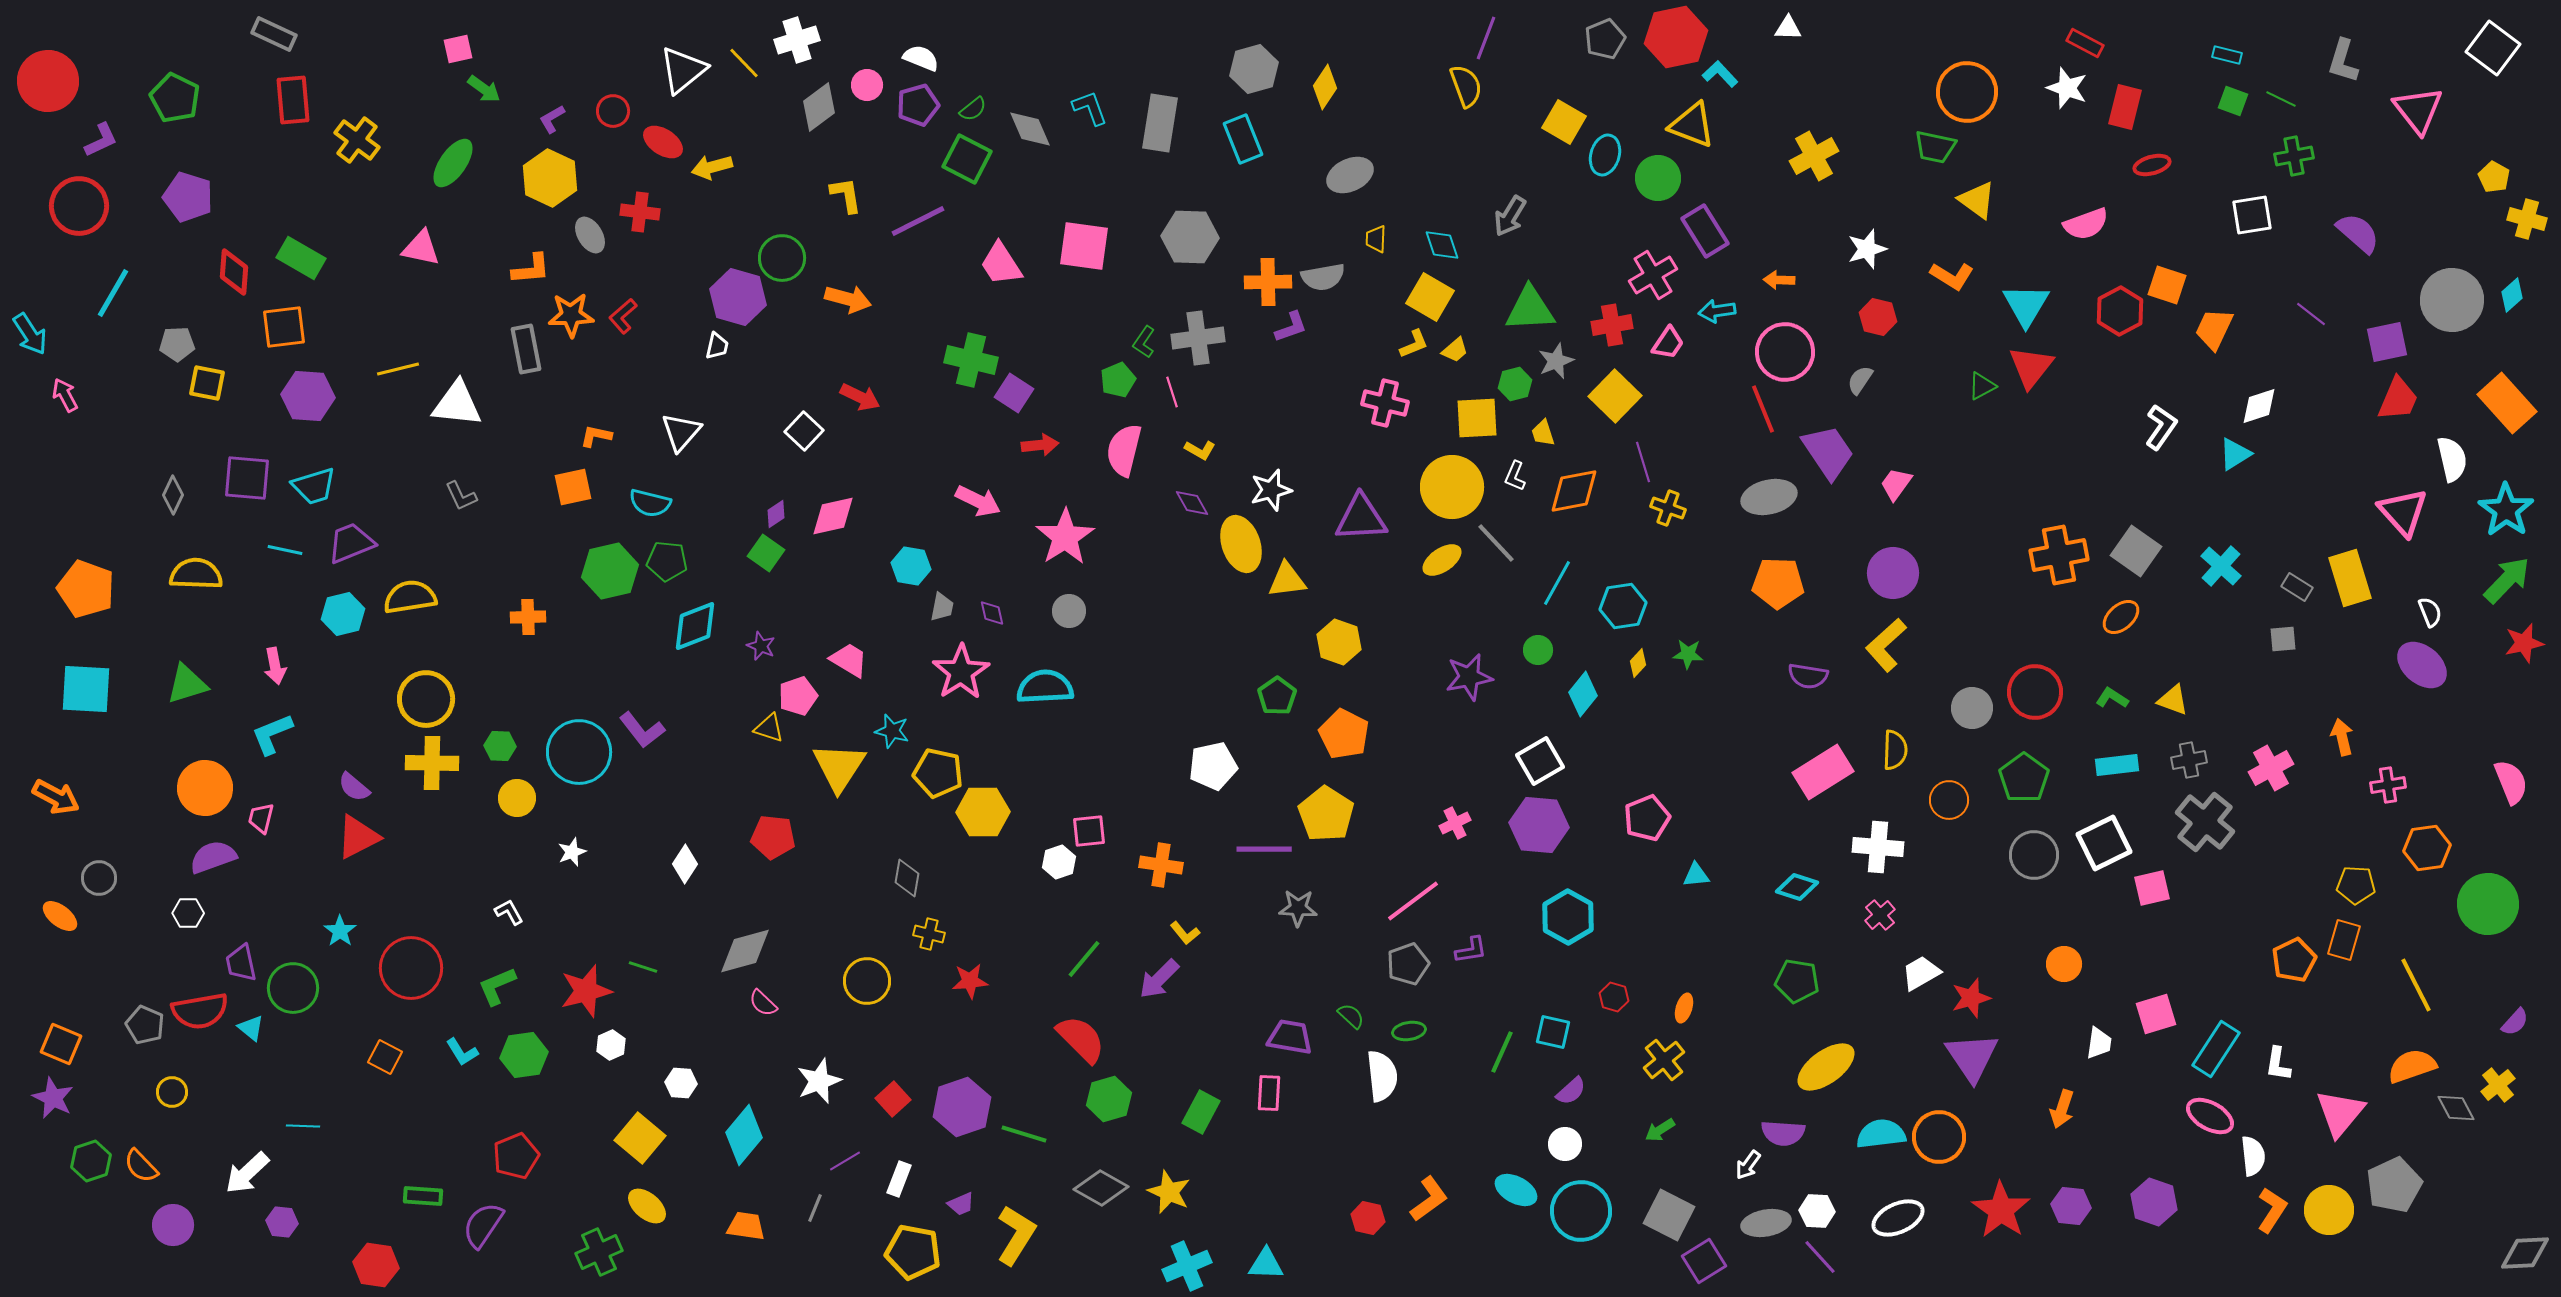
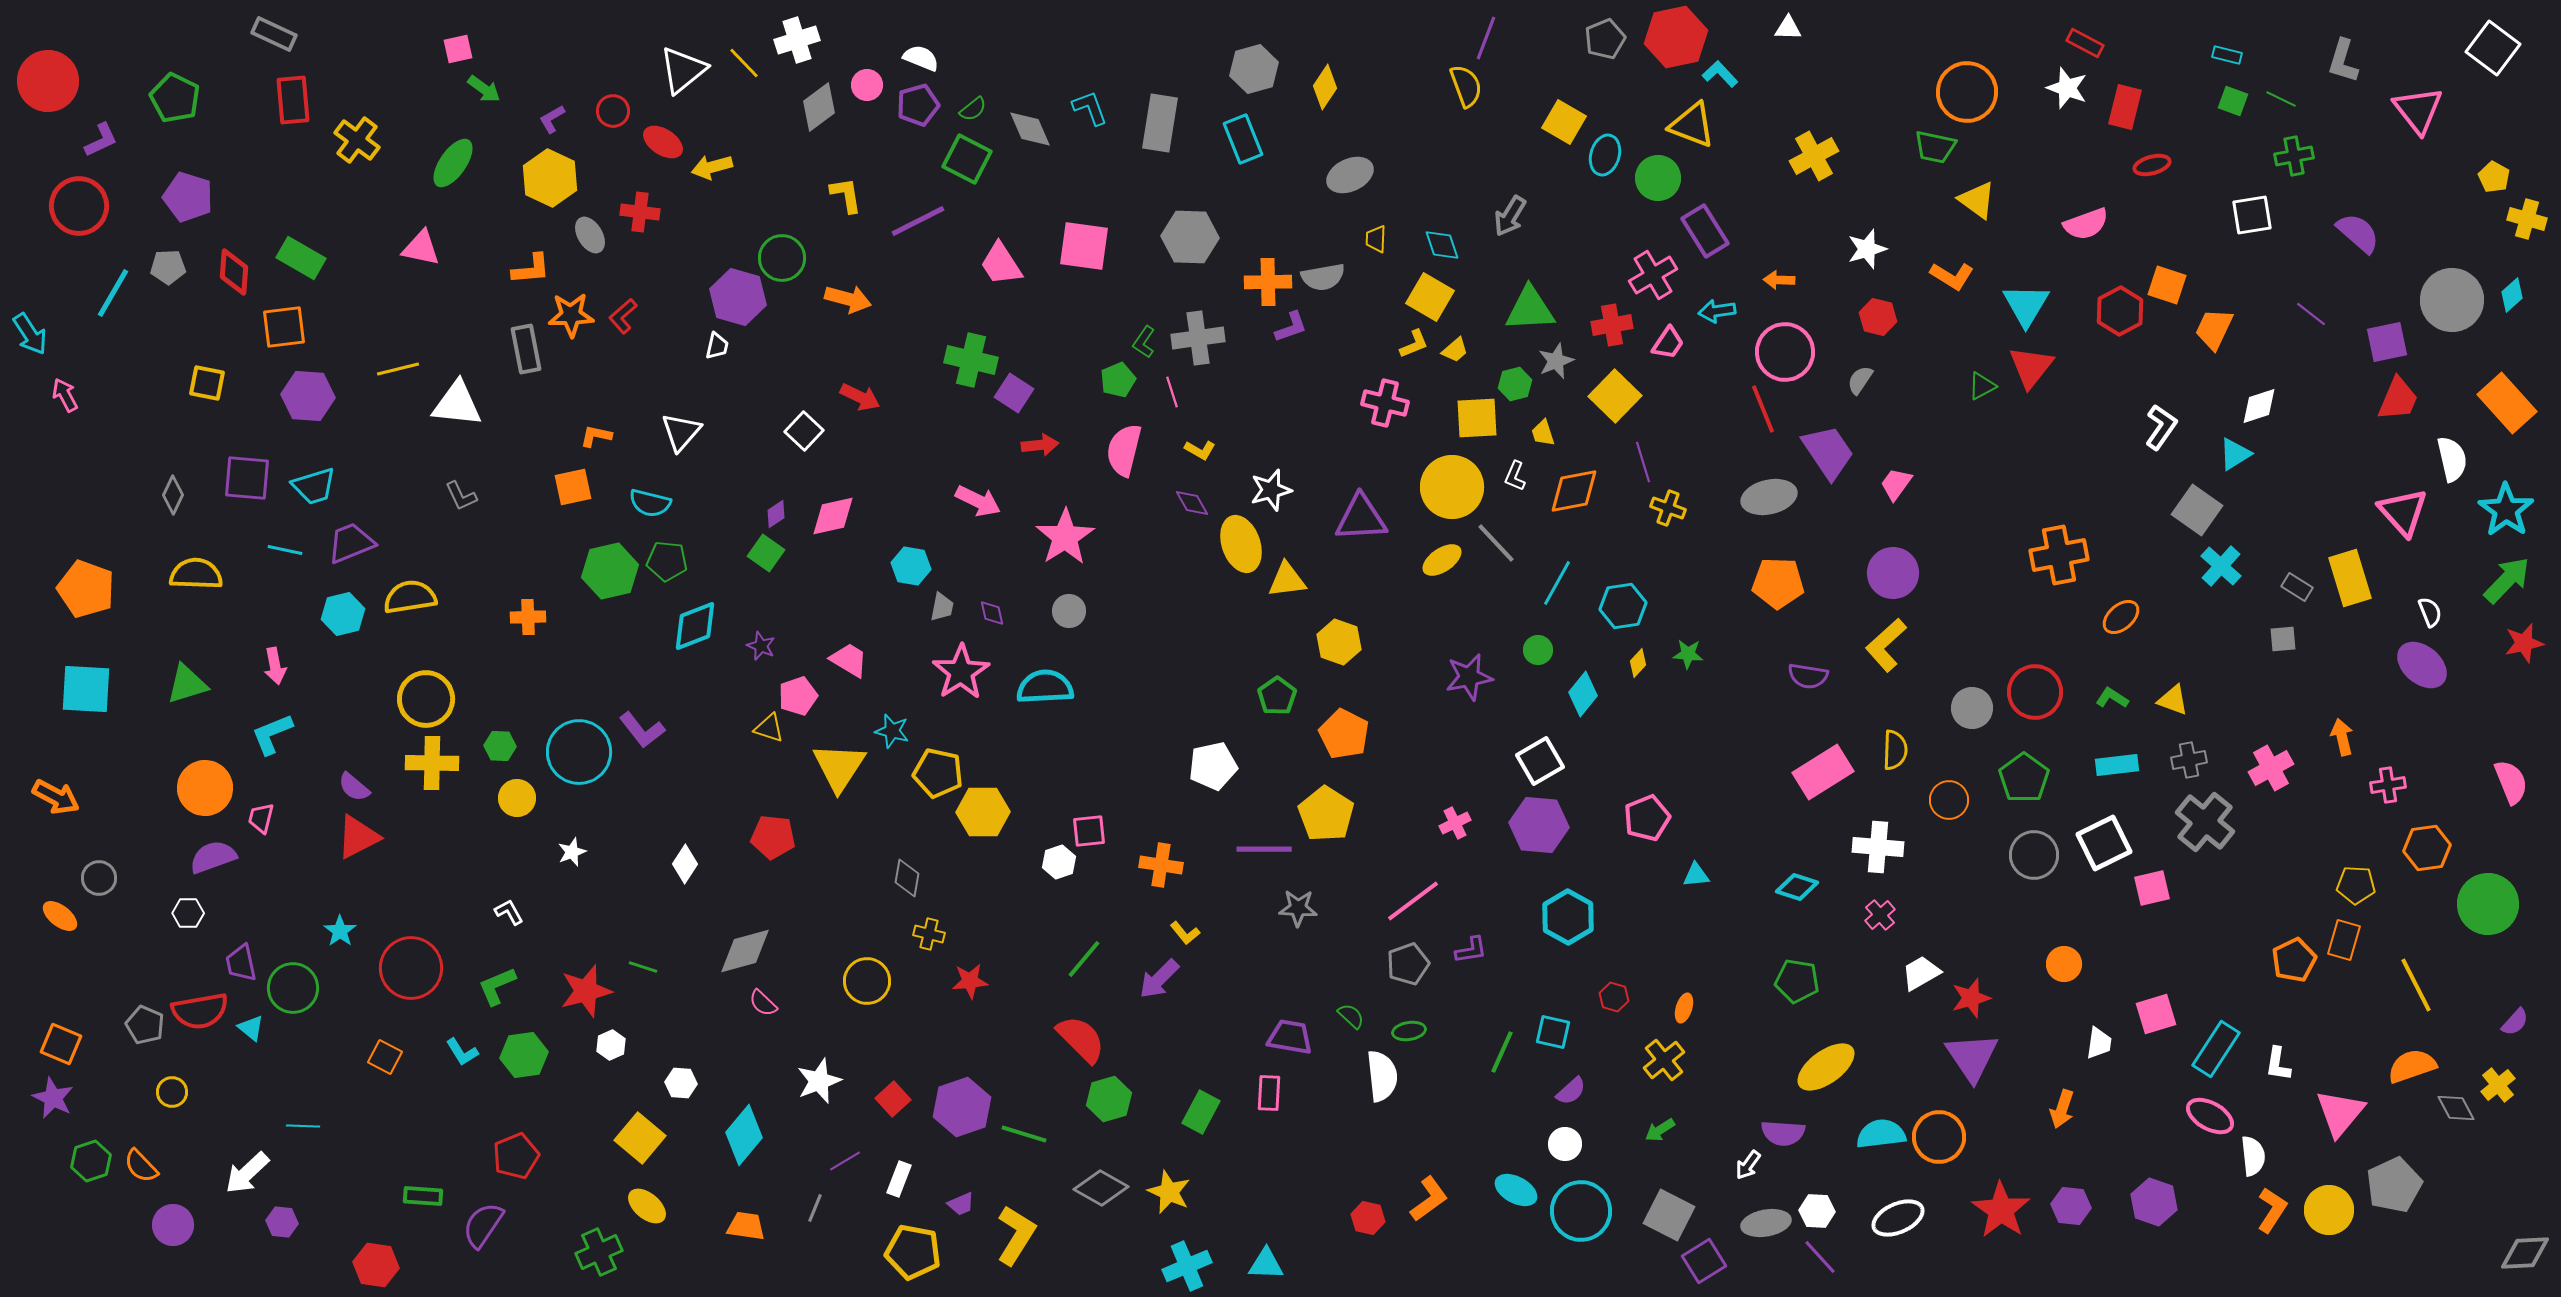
gray pentagon at (177, 344): moved 9 px left, 77 px up
gray square at (2136, 551): moved 61 px right, 41 px up
